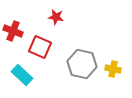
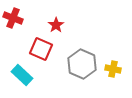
red star: moved 8 px down; rotated 28 degrees clockwise
red cross: moved 13 px up
red square: moved 1 px right, 2 px down
gray hexagon: rotated 12 degrees clockwise
